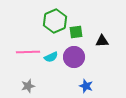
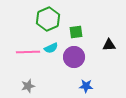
green hexagon: moved 7 px left, 2 px up
black triangle: moved 7 px right, 4 px down
cyan semicircle: moved 9 px up
blue star: rotated 16 degrees counterclockwise
